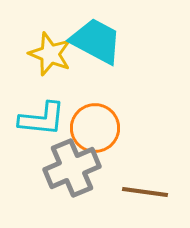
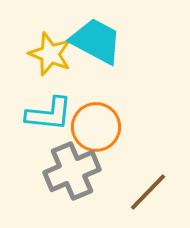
cyan L-shape: moved 7 px right, 5 px up
orange circle: moved 1 px right, 1 px up
gray cross: moved 3 px down
brown line: moved 3 px right; rotated 54 degrees counterclockwise
